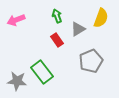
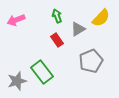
yellow semicircle: rotated 24 degrees clockwise
gray star: rotated 24 degrees counterclockwise
